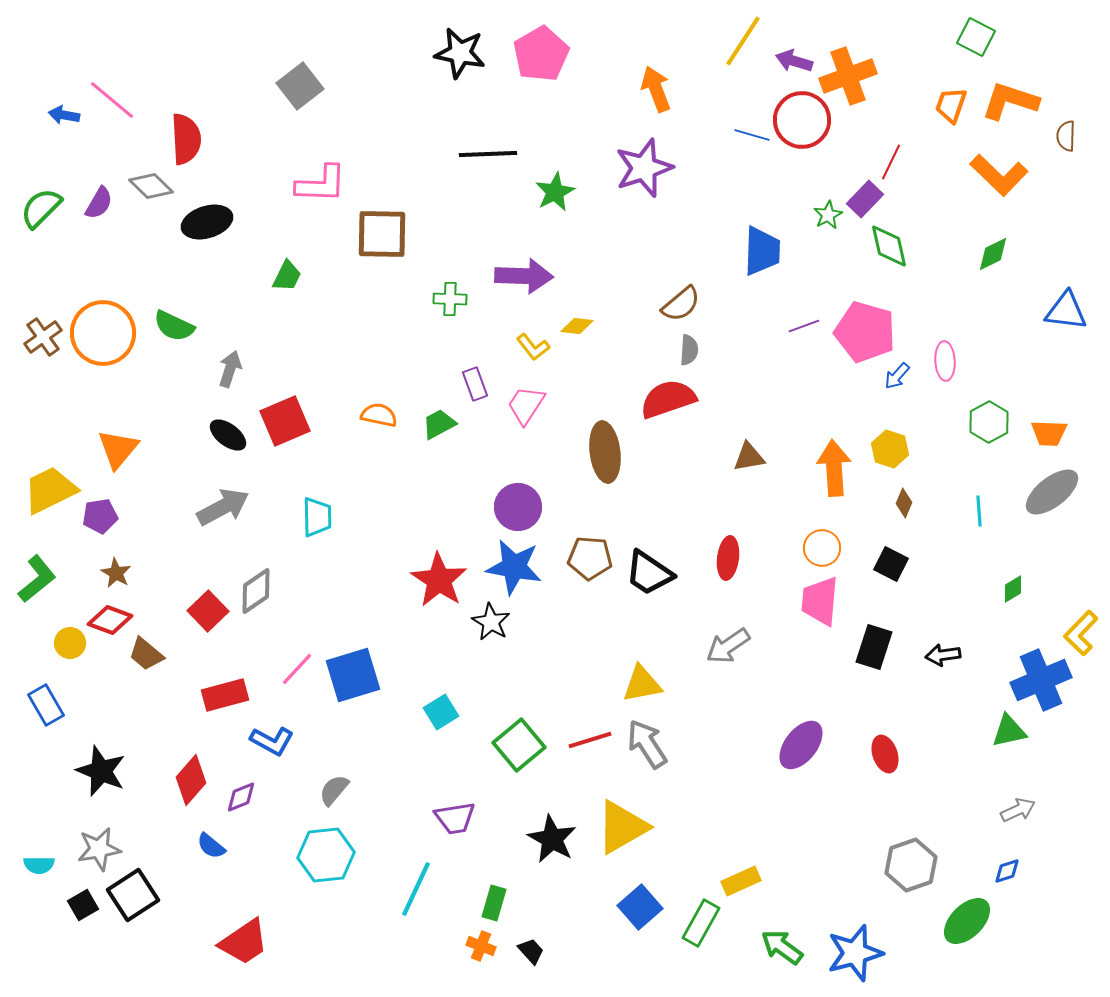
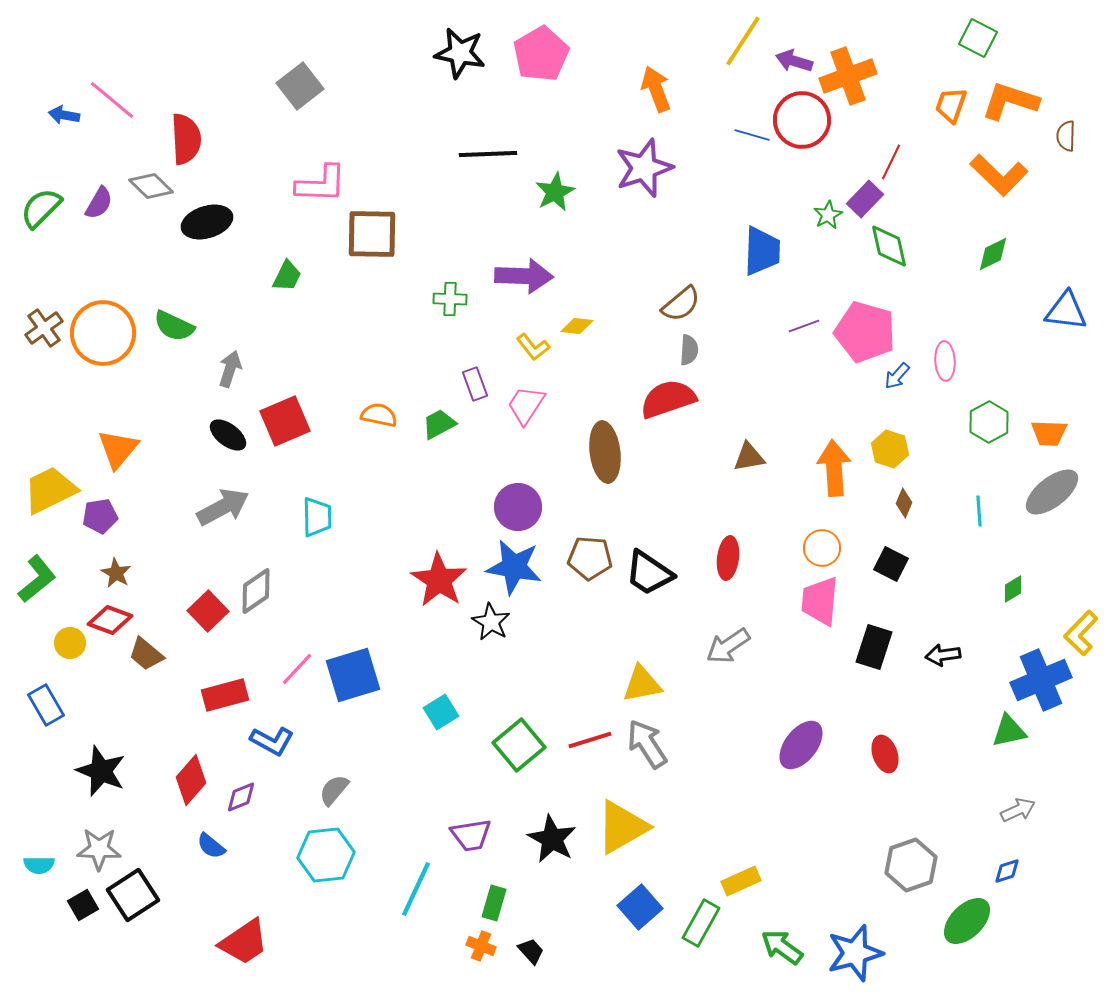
green square at (976, 37): moved 2 px right, 1 px down
brown square at (382, 234): moved 10 px left
brown cross at (43, 337): moved 1 px right, 9 px up
purple trapezoid at (455, 818): moved 16 px right, 17 px down
gray star at (99, 849): rotated 12 degrees clockwise
